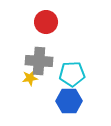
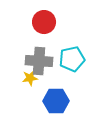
red circle: moved 2 px left
cyan pentagon: moved 15 px up; rotated 10 degrees counterclockwise
blue hexagon: moved 13 px left
